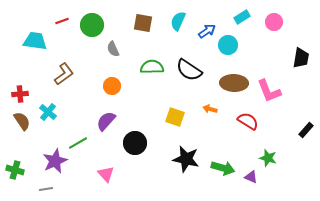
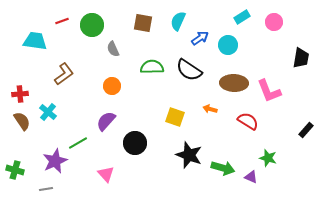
blue arrow: moved 7 px left, 7 px down
black star: moved 3 px right, 4 px up; rotated 8 degrees clockwise
